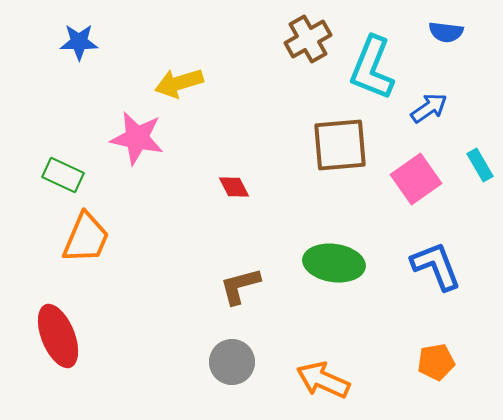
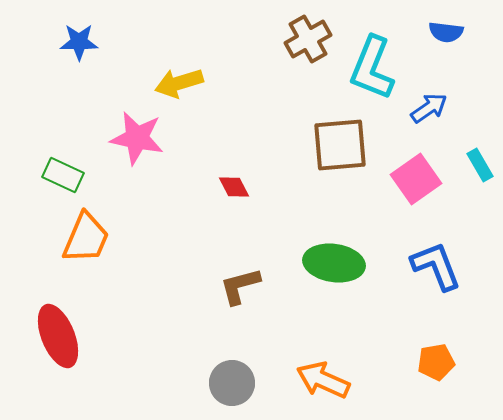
gray circle: moved 21 px down
